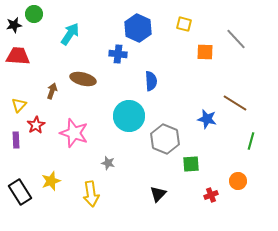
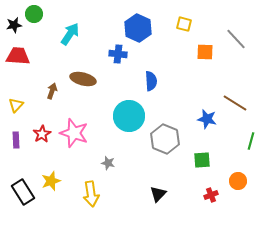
yellow triangle: moved 3 px left
red star: moved 6 px right, 9 px down
green square: moved 11 px right, 4 px up
black rectangle: moved 3 px right
